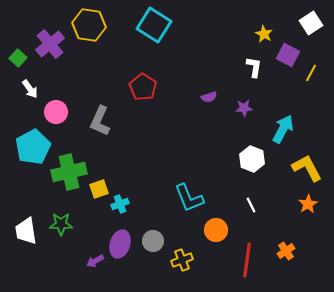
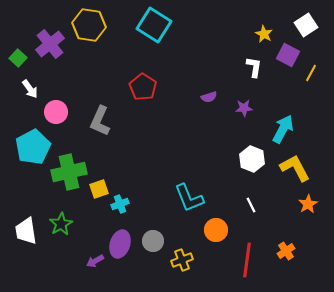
white square: moved 5 px left, 2 px down
yellow L-shape: moved 12 px left
green star: rotated 30 degrees counterclockwise
